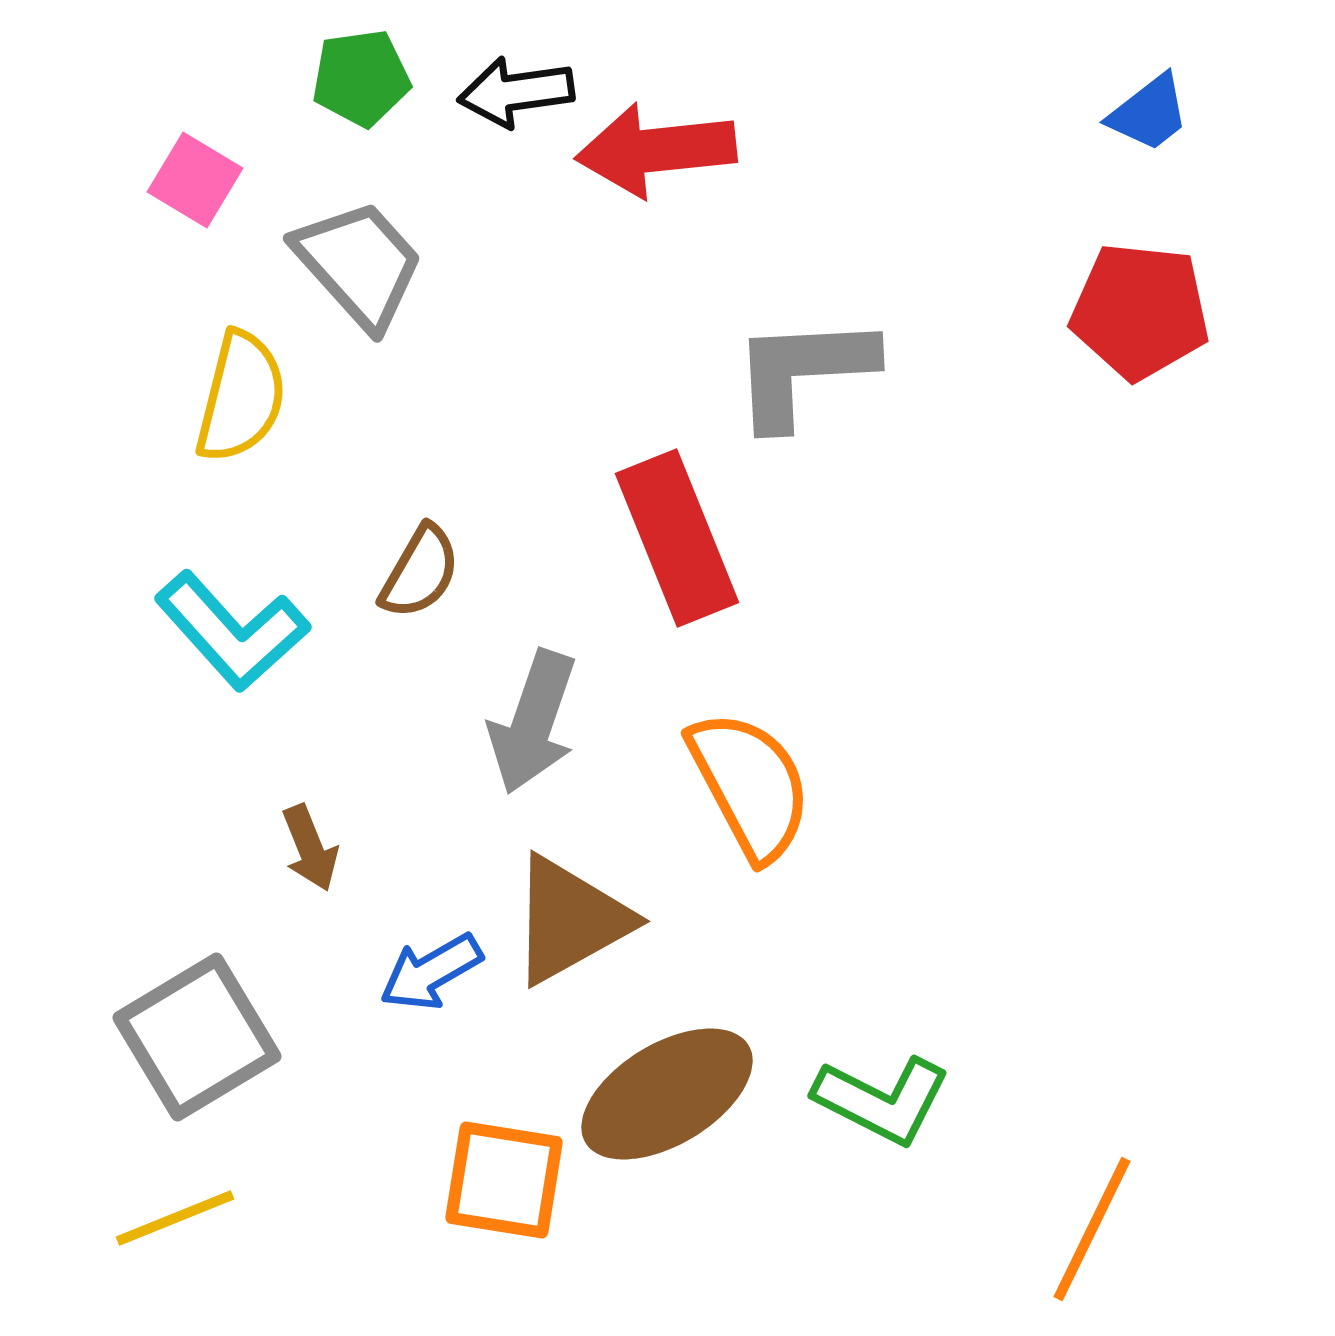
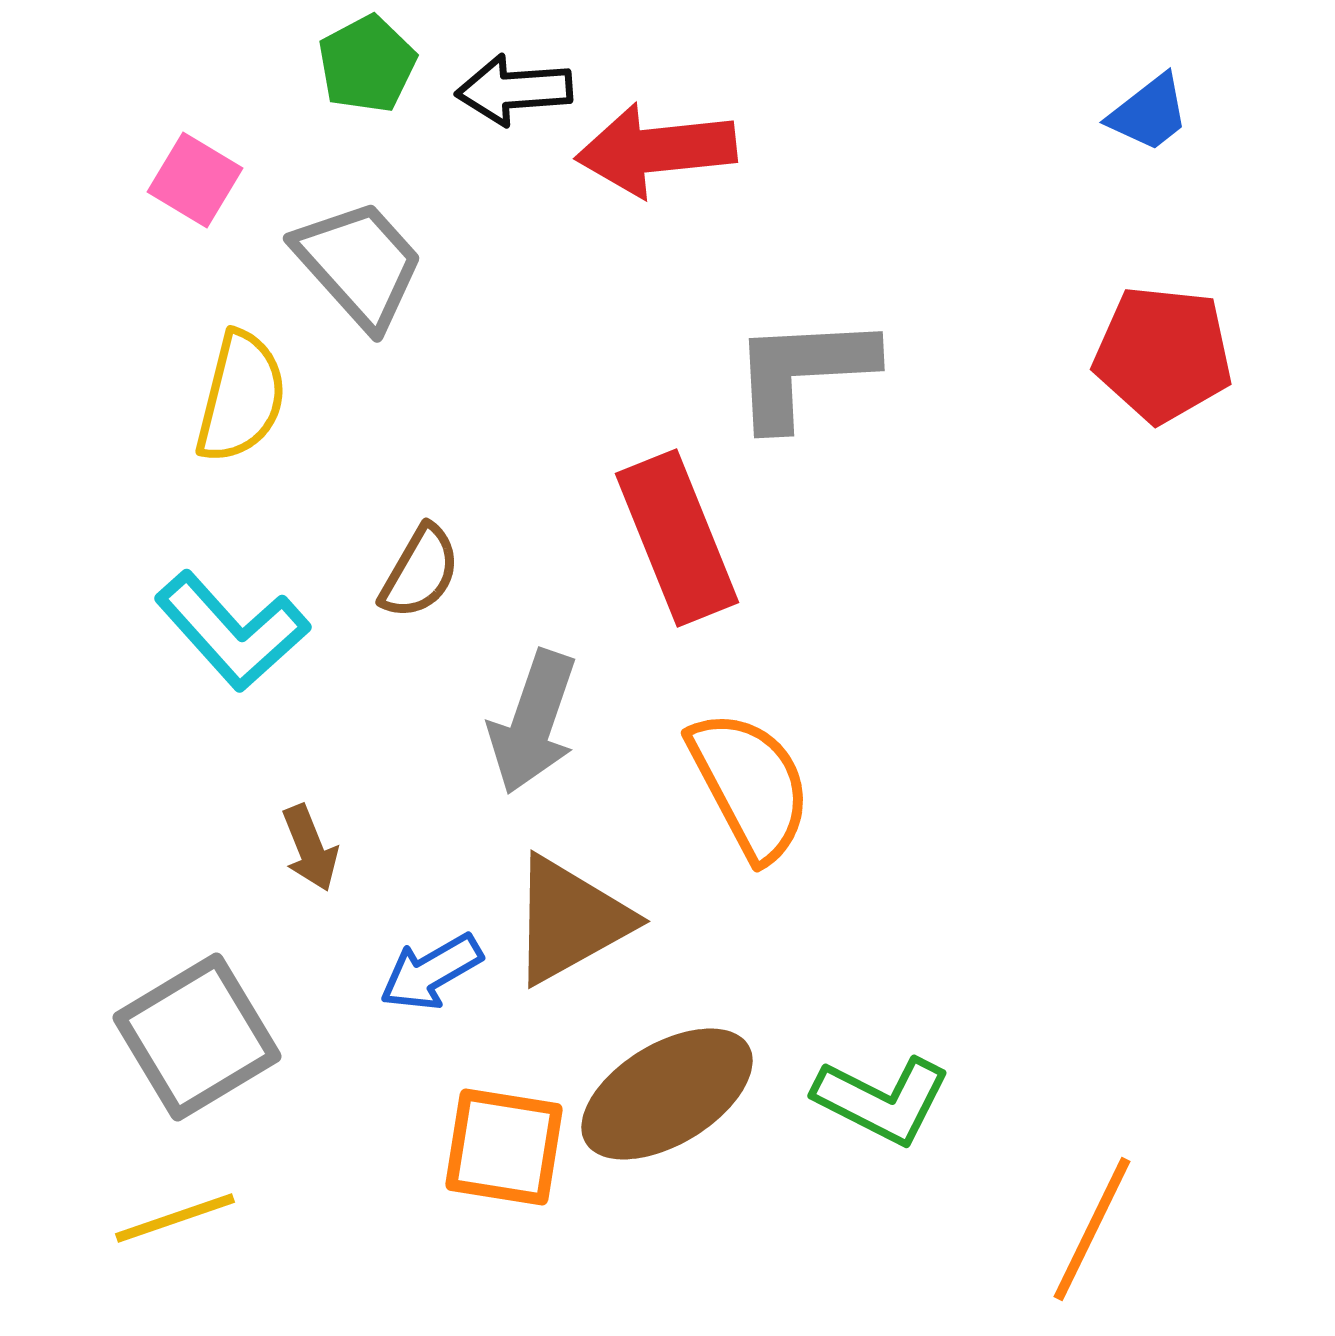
green pentagon: moved 6 px right, 14 px up; rotated 20 degrees counterclockwise
black arrow: moved 2 px left, 2 px up; rotated 4 degrees clockwise
red pentagon: moved 23 px right, 43 px down
orange square: moved 33 px up
yellow line: rotated 3 degrees clockwise
